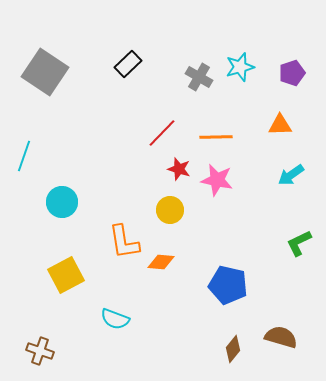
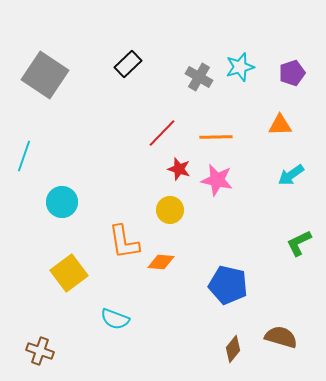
gray square: moved 3 px down
yellow square: moved 3 px right, 2 px up; rotated 9 degrees counterclockwise
